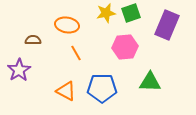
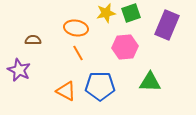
orange ellipse: moved 9 px right, 3 px down
orange line: moved 2 px right
purple star: rotated 15 degrees counterclockwise
blue pentagon: moved 2 px left, 2 px up
